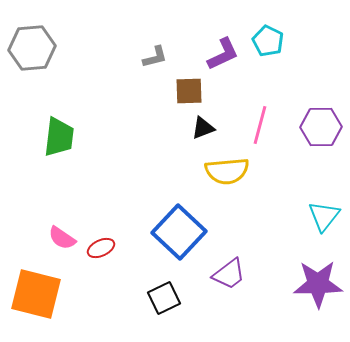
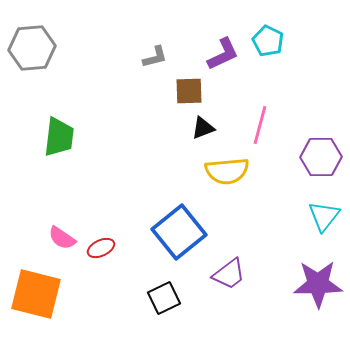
purple hexagon: moved 30 px down
blue square: rotated 8 degrees clockwise
